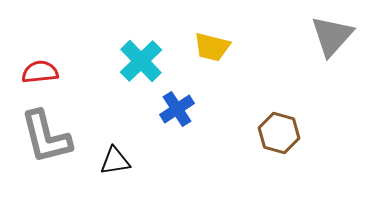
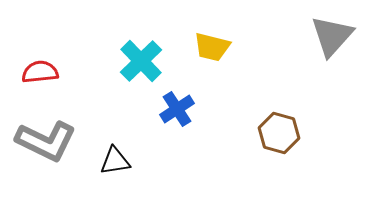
gray L-shape: moved 4 px down; rotated 50 degrees counterclockwise
